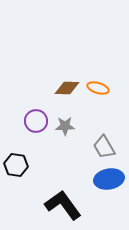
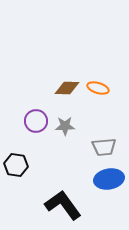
gray trapezoid: rotated 65 degrees counterclockwise
